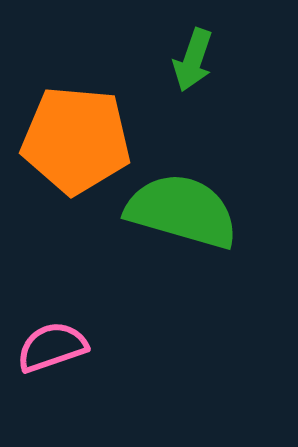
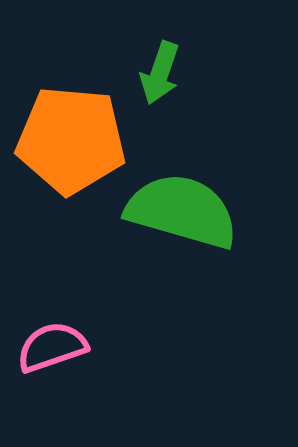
green arrow: moved 33 px left, 13 px down
orange pentagon: moved 5 px left
